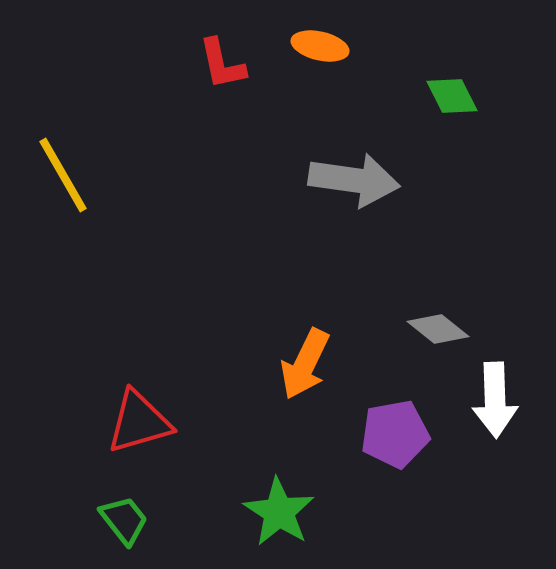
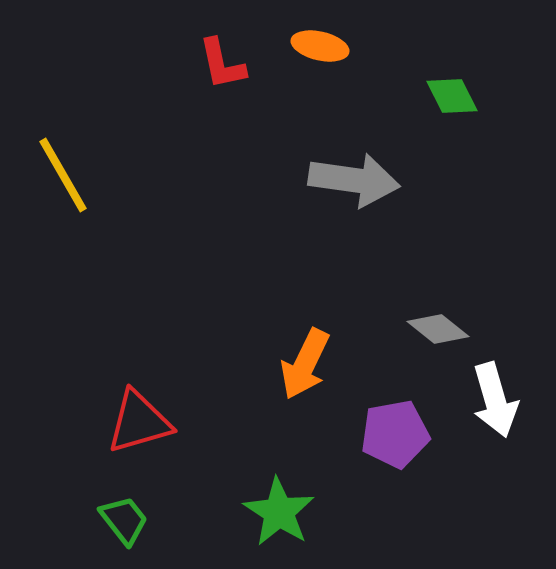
white arrow: rotated 14 degrees counterclockwise
